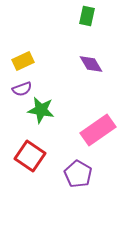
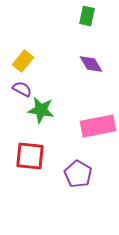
yellow rectangle: rotated 25 degrees counterclockwise
purple semicircle: rotated 132 degrees counterclockwise
pink rectangle: moved 4 px up; rotated 24 degrees clockwise
red square: rotated 28 degrees counterclockwise
